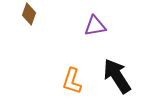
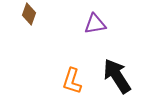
purple triangle: moved 2 px up
